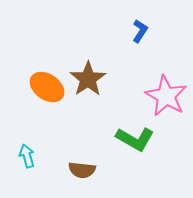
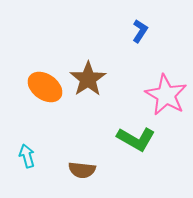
orange ellipse: moved 2 px left
pink star: moved 1 px up
green L-shape: moved 1 px right
